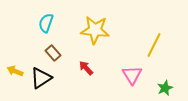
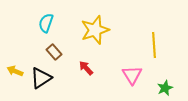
yellow star: rotated 24 degrees counterclockwise
yellow line: rotated 30 degrees counterclockwise
brown rectangle: moved 1 px right, 1 px up
